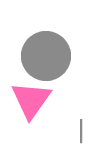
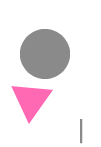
gray circle: moved 1 px left, 2 px up
